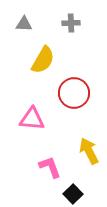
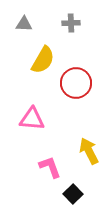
red circle: moved 2 px right, 10 px up
